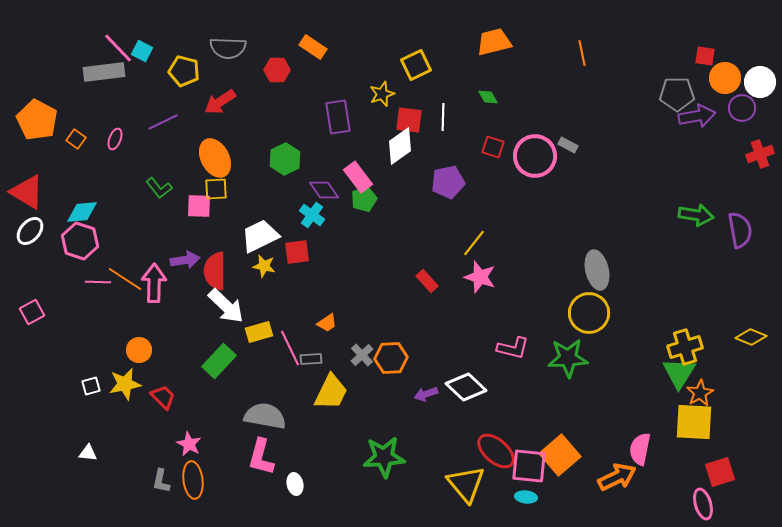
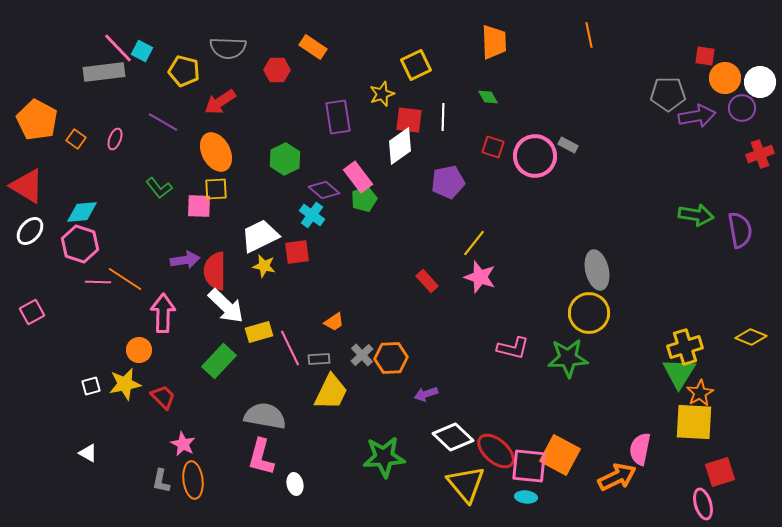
orange trapezoid at (494, 42): rotated 102 degrees clockwise
orange line at (582, 53): moved 7 px right, 18 px up
gray pentagon at (677, 94): moved 9 px left
purple line at (163, 122): rotated 56 degrees clockwise
orange ellipse at (215, 158): moved 1 px right, 6 px up
purple diamond at (324, 190): rotated 16 degrees counterclockwise
red triangle at (27, 192): moved 6 px up
pink hexagon at (80, 241): moved 3 px down
pink arrow at (154, 283): moved 9 px right, 30 px down
orange trapezoid at (327, 323): moved 7 px right, 1 px up
gray rectangle at (311, 359): moved 8 px right
white diamond at (466, 387): moved 13 px left, 50 px down
pink star at (189, 444): moved 6 px left
white triangle at (88, 453): rotated 24 degrees clockwise
orange square at (560, 455): rotated 21 degrees counterclockwise
